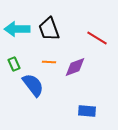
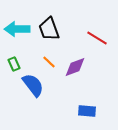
orange line: rotated 40 degrees clockwise
